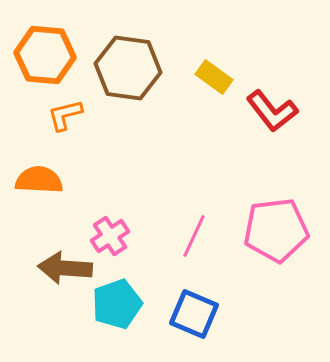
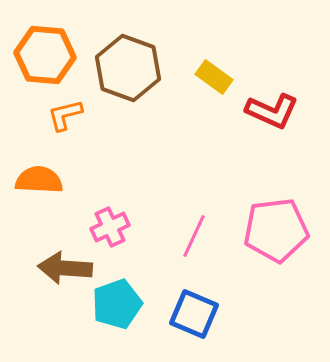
brown hexagon: rotated 12 degrees clockwise
red L-shape: rotated 28 degrees counterclockwise
pink cross: moved 9 px up; rotated 9 degrees clockwise
